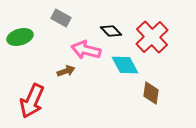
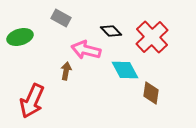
cyan diamond: moved 5 px down
brown arrow: rotated 60 degrees counterclockwise
